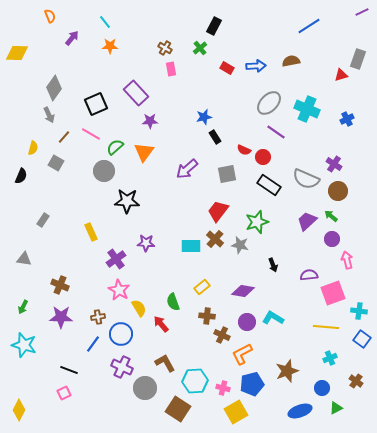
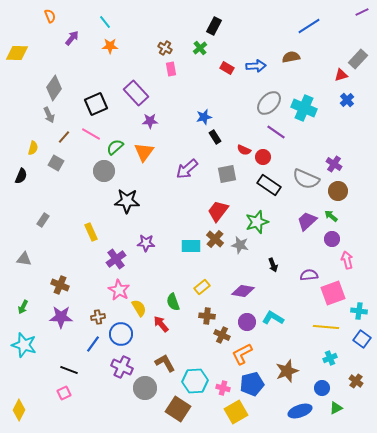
gray rectangle at (358, 59): rotated 24 degrees clockwise
brown semicircle at (291, 61): moved 4 px up
cyan cross at (307, 109): moved 3 px left, 1 px up
blue cross at (347, 119): moved 19 px up; rotated 16 degrees counterclockwise
